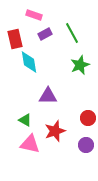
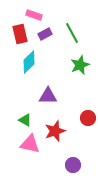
red rectangle: moved 5 px right, 5 px up
cyan diamond: rotated 55 degrees clockwise
purple circle: moved 13 px left, 20 px down
